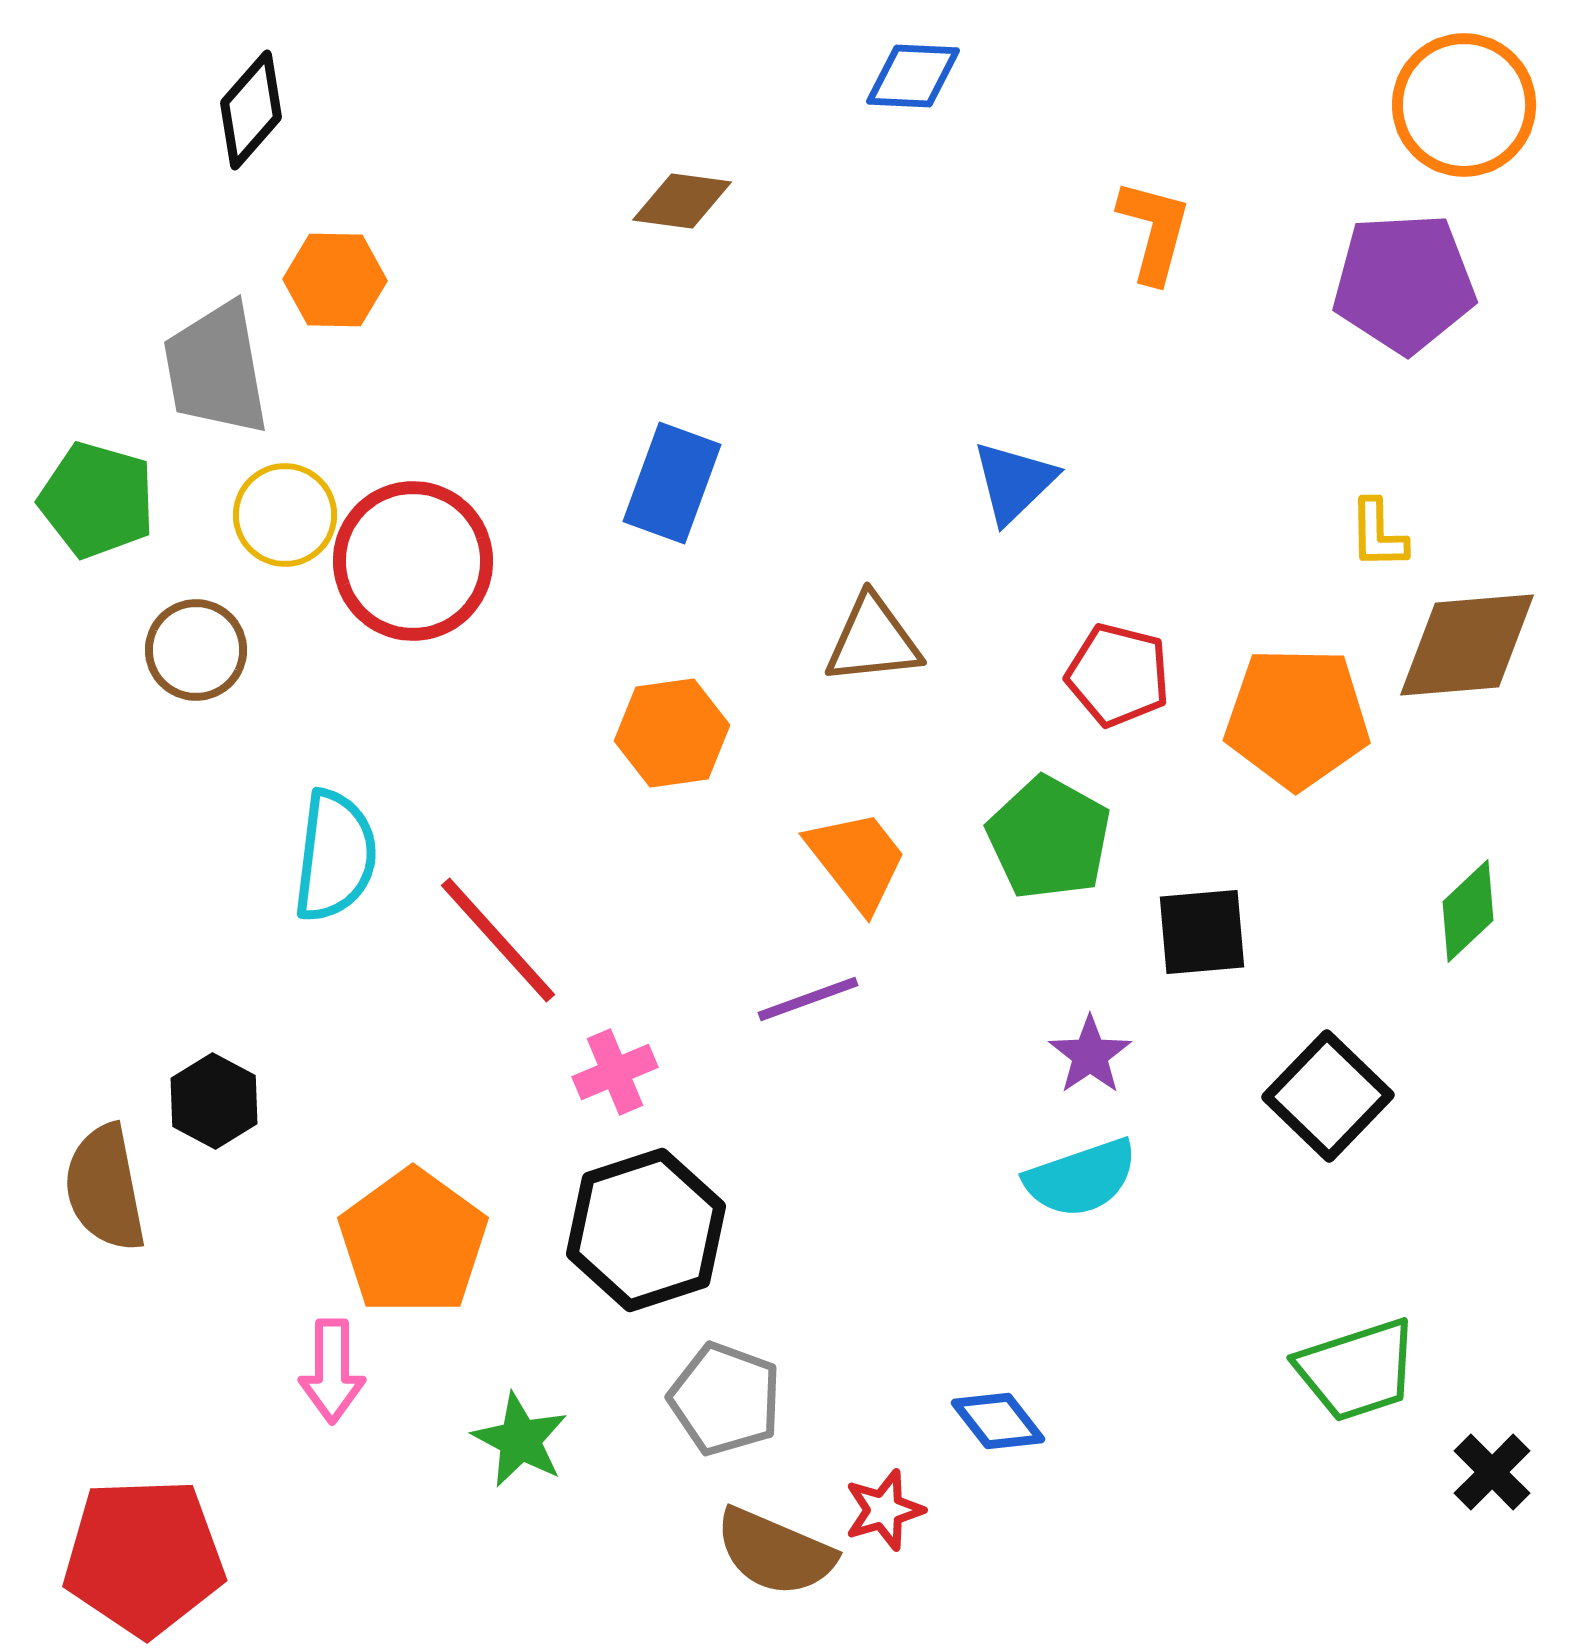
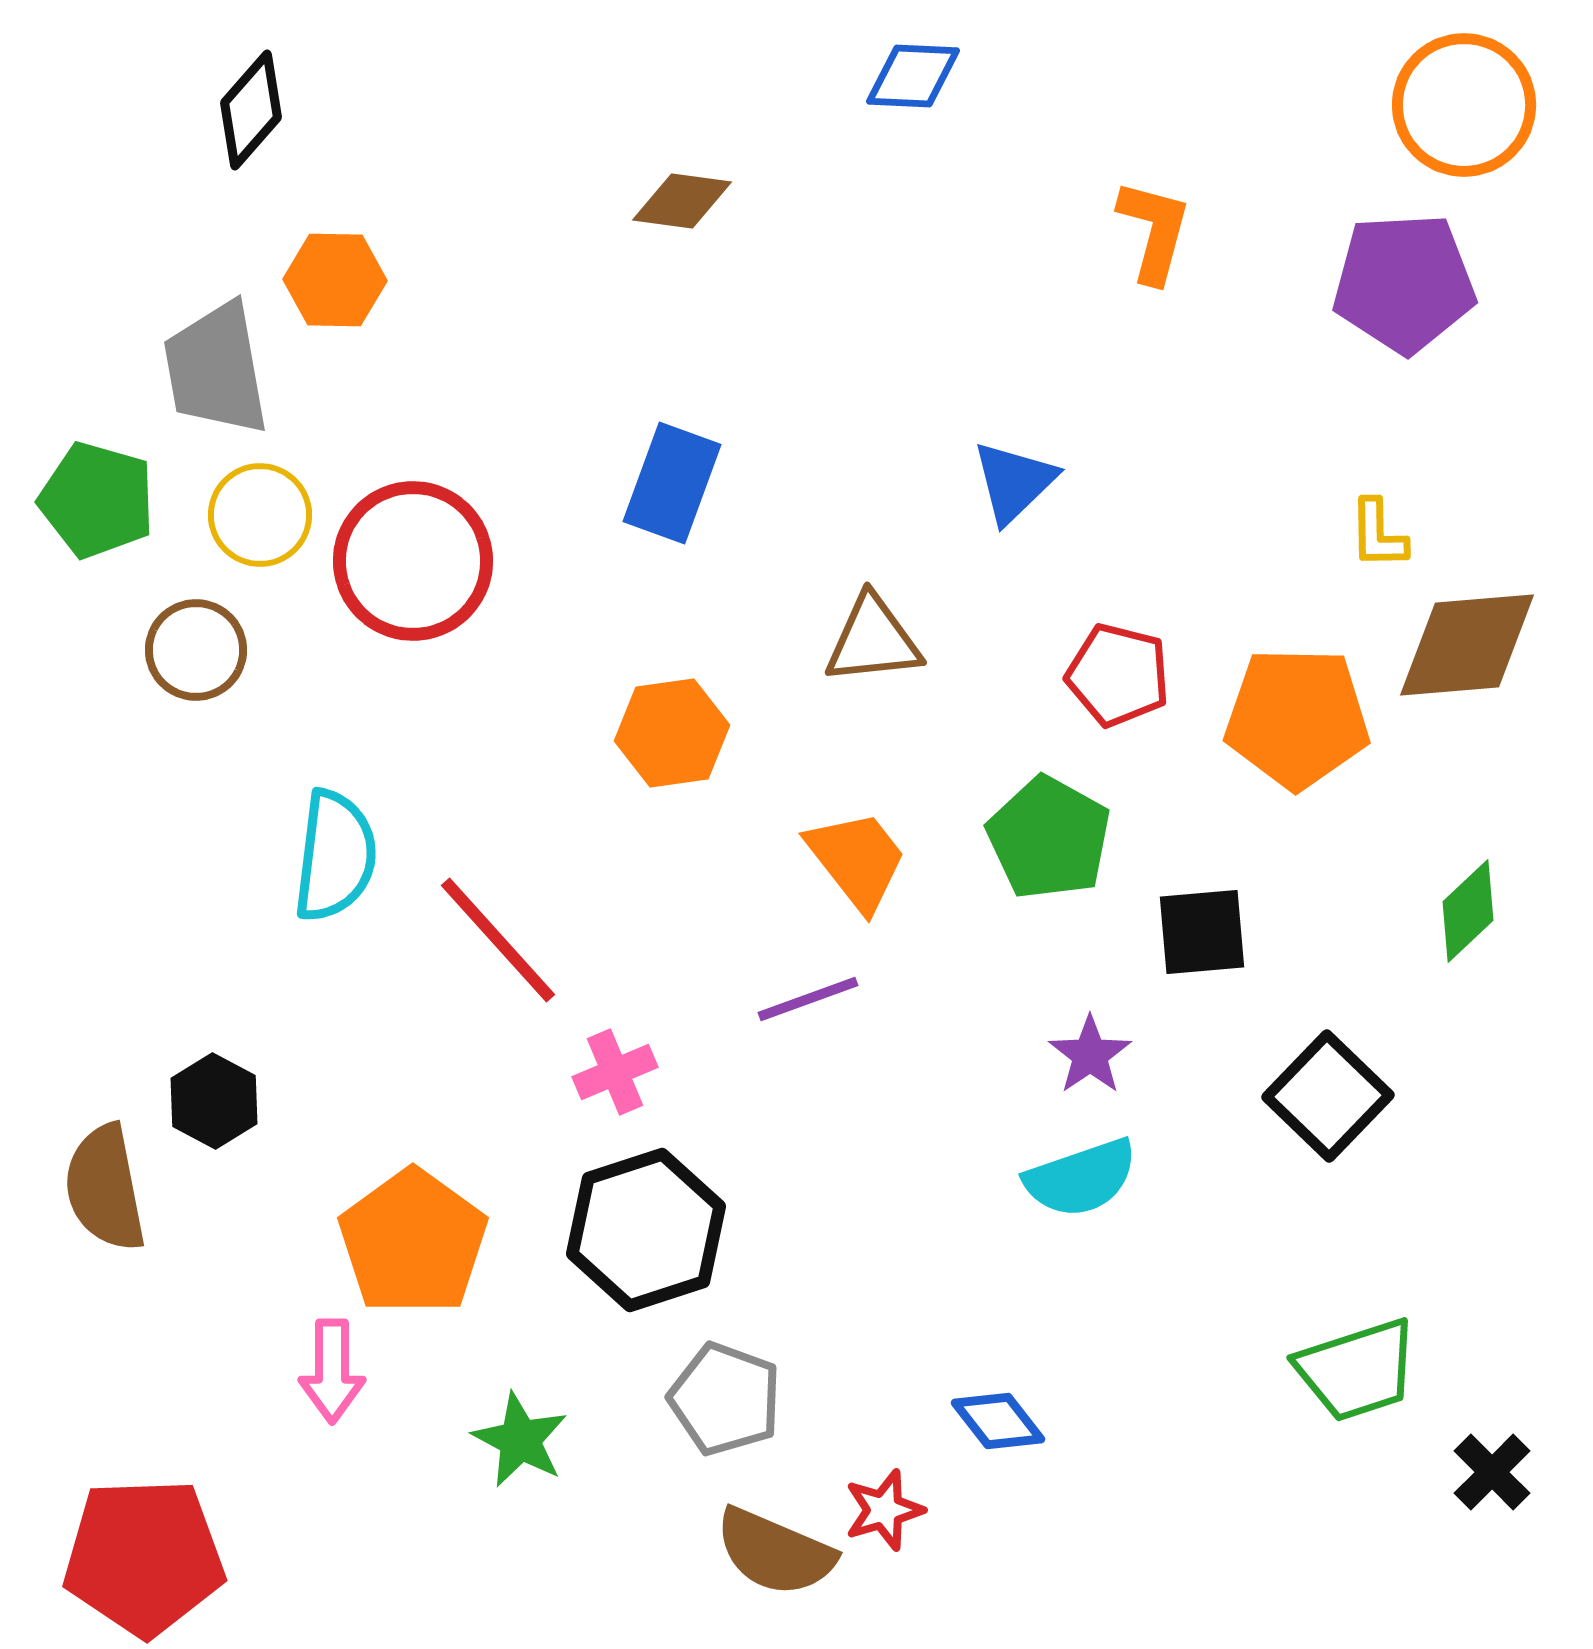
yellow circle at (285, 515): moved 25 px left
